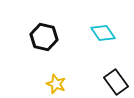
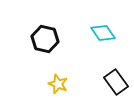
black hexagon: moved 1 px right, 2 px down
yellow star: moved 2 px right
